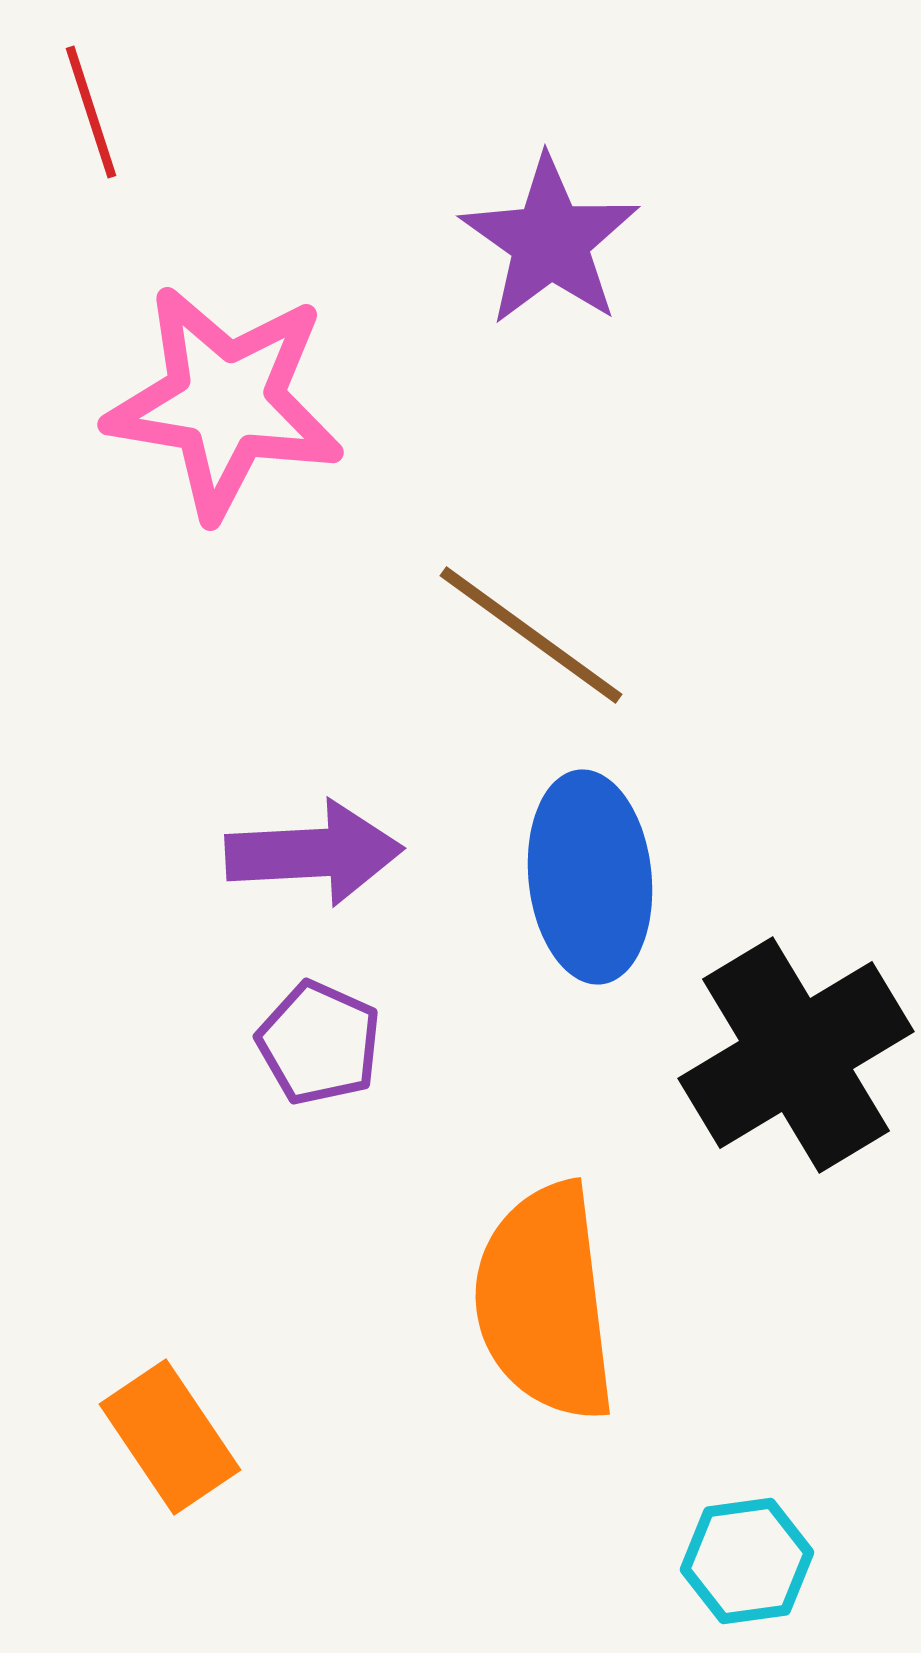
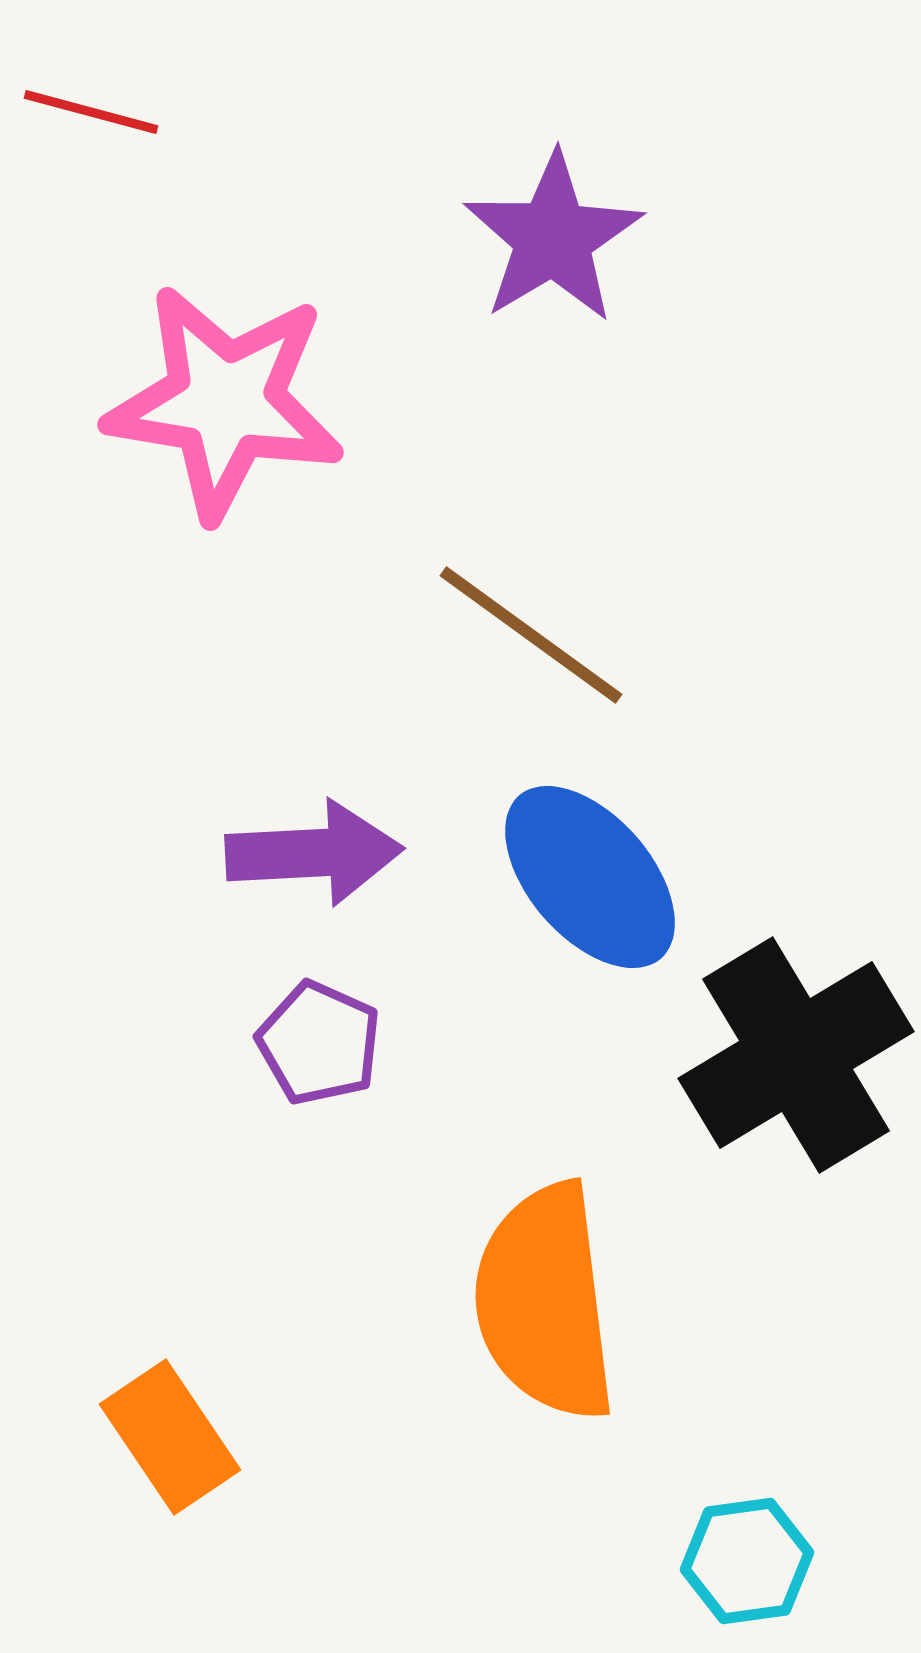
red line: rotated 57 degrees counterclockwise
purple star: moved 3 px right, 3 px up; rotated 6 degrees clockwise
blue ellipse: rotated 35 degrees counterclockwise
